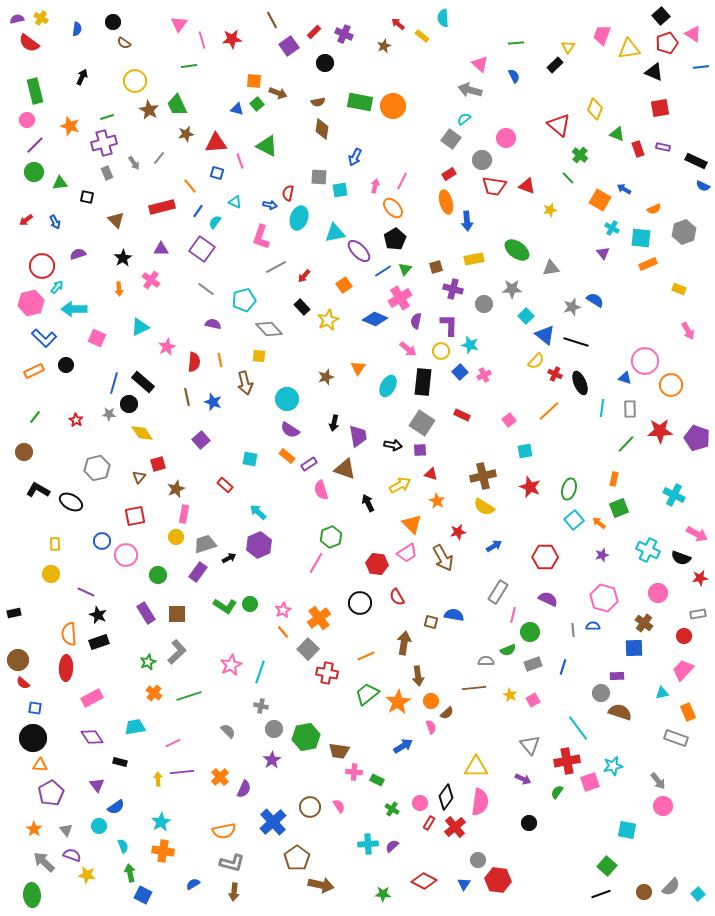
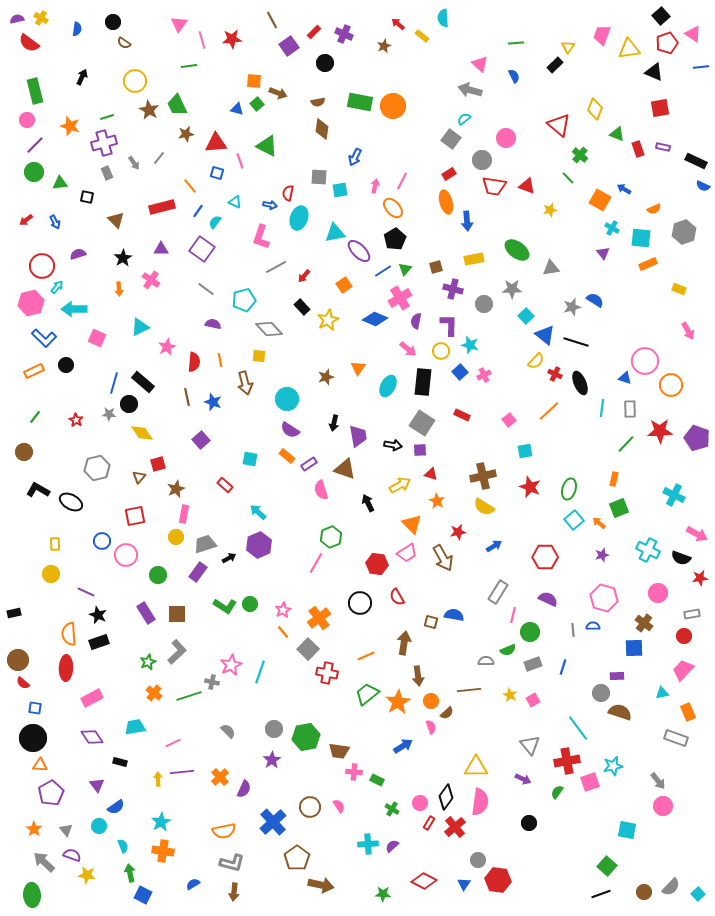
gray rectangle at (698, 614): moved 6 px left
brown line at (474, 688): moved 5 px left, 2 px down
gray cross at (261, 706): moved 49 px left, 24 px up
